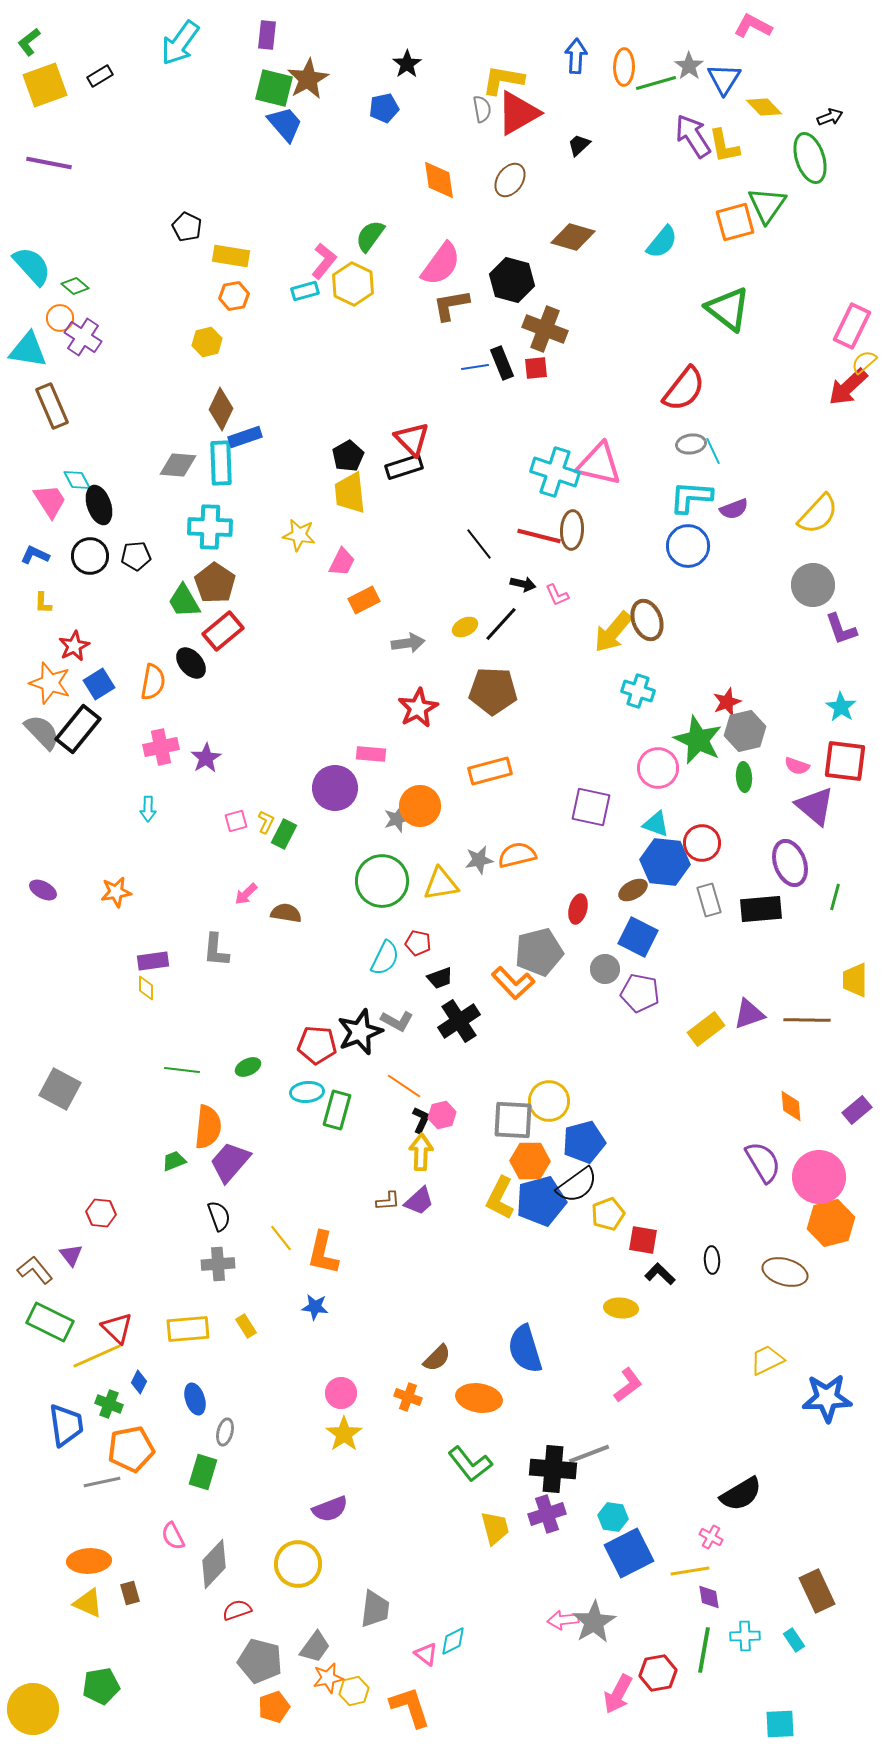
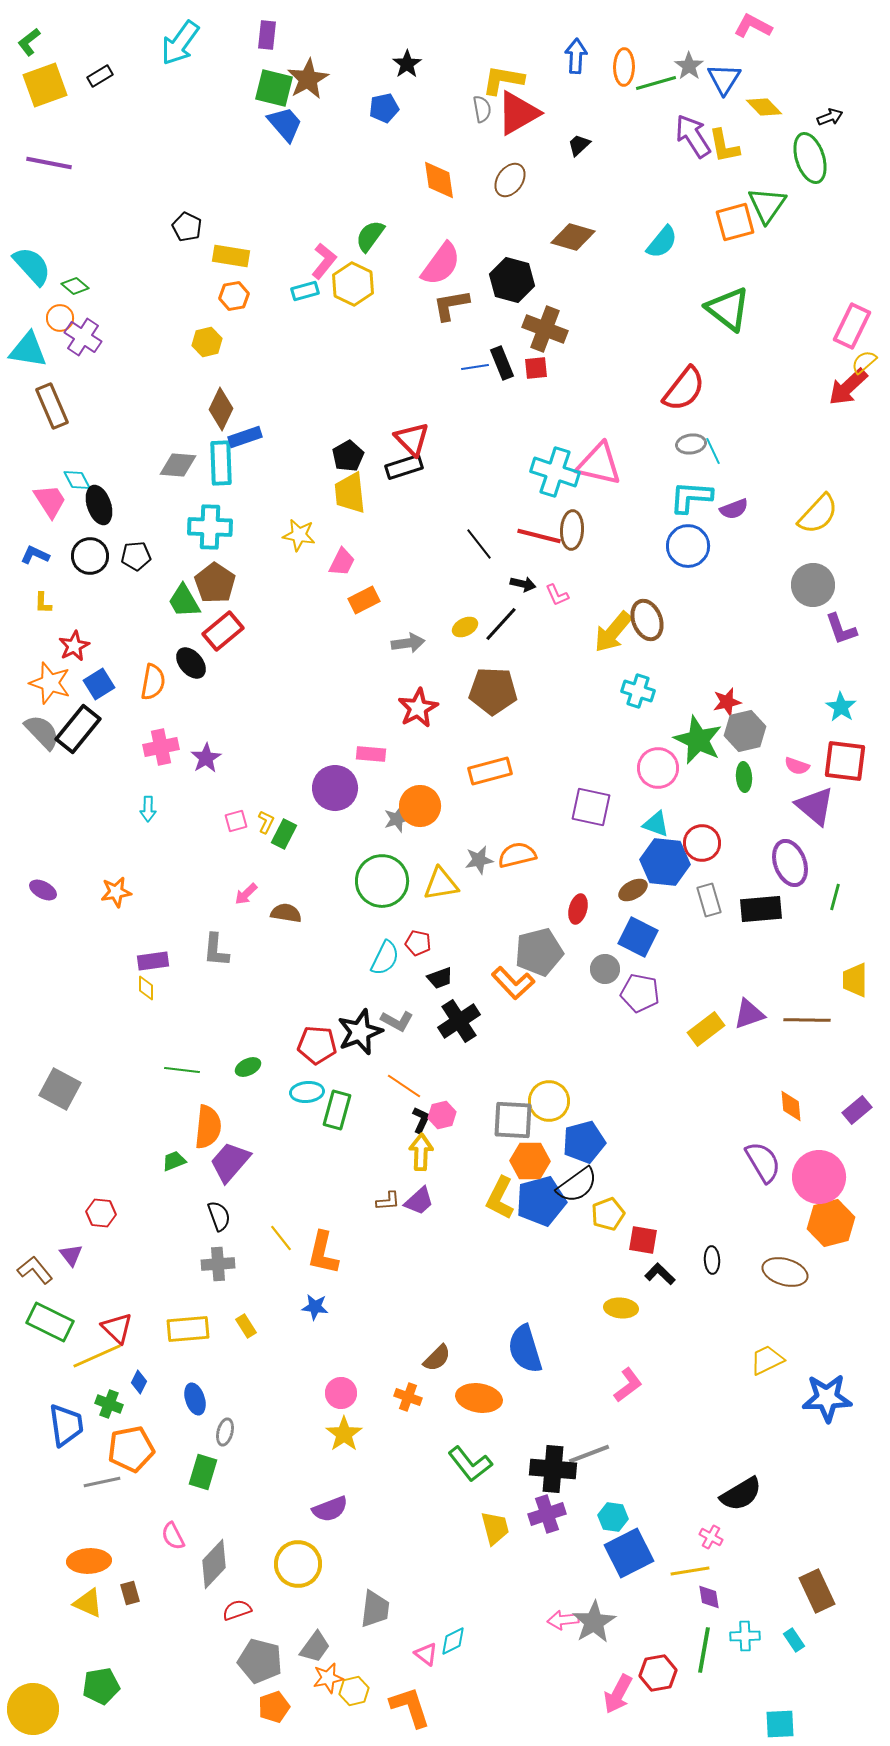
red star at (727, 702): rotated 8 degrees clockwise
